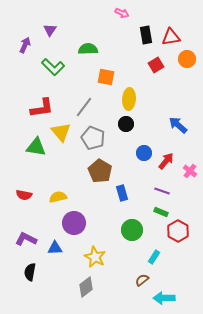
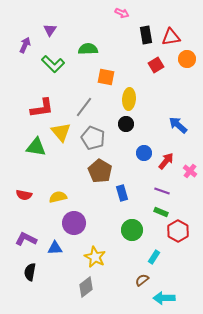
green L-shape: moved 3 px up
